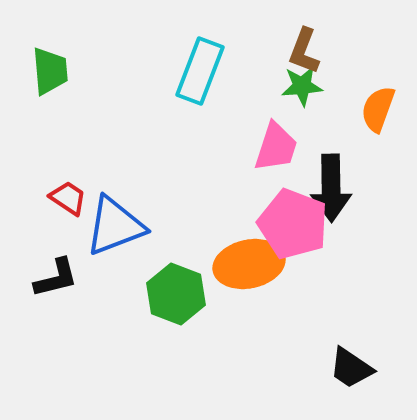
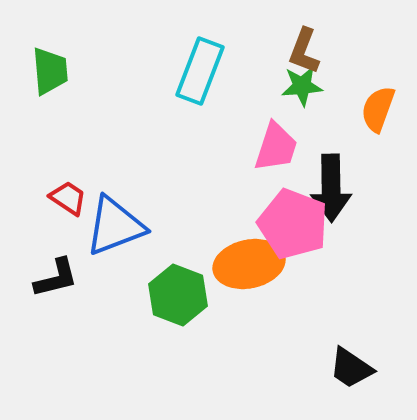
green hexagon: moved 2 px right, 1 px down
